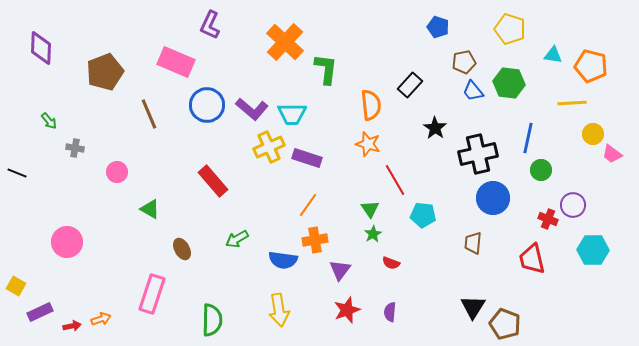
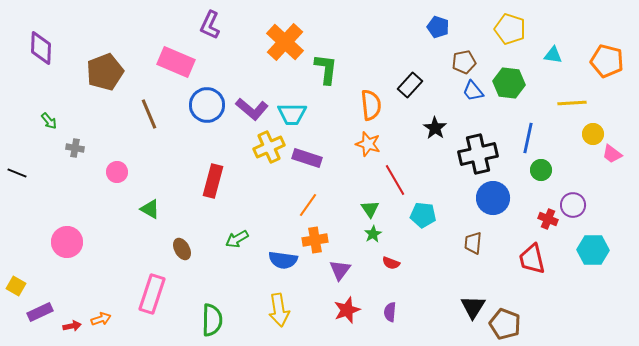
orange pentagon at (591, 66): moved 16 px right, 5 px up
red rectangle at (213, 181): rotated 56 degrees clockwise
